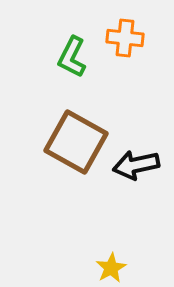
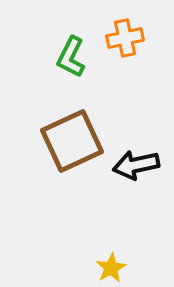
orange cross: rotated 18 degrees counterclockwise
green L-shape: moved 1 px left
brown square: moved 4 px left, 1 px up; rotated 36 degrees clockwise
